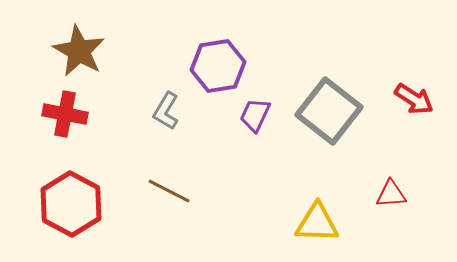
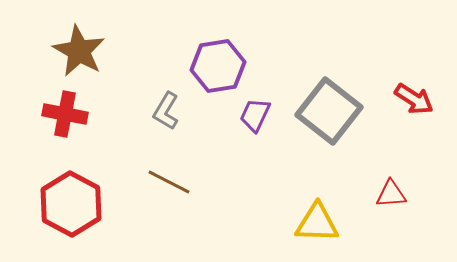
brown line: moved 9 px up
